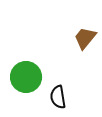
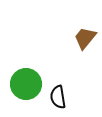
green circle: moved 7 px down
